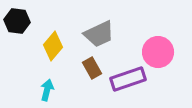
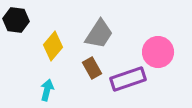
black hexagon: moved 1 px left, 1 px up
gray trapezoid: rotated 32 degrees counterclockwise
